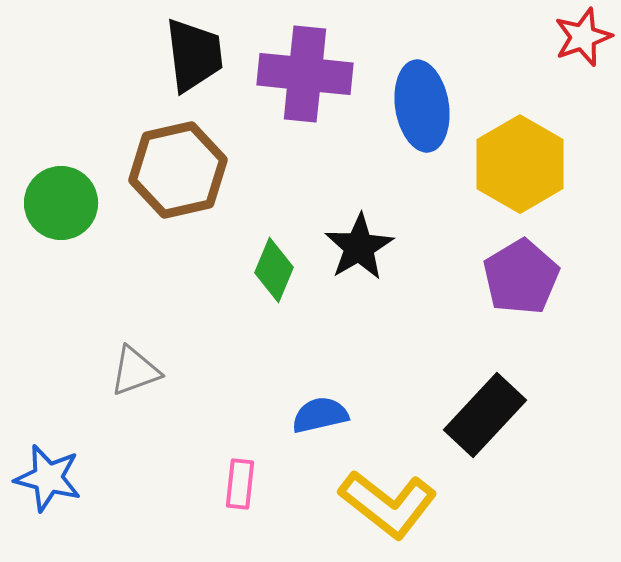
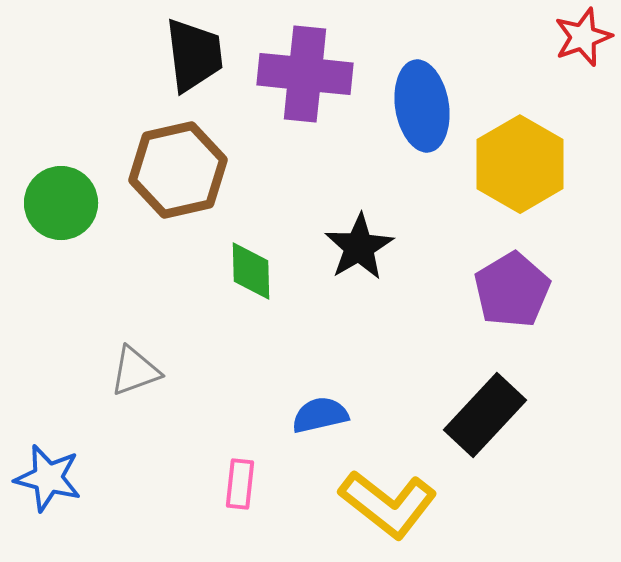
green diamond: moved 23 px left, 1 px down; rotated 24 degrees counterclockwise
purple pentagon: moved 9 px left, 13 px down
